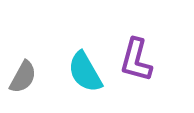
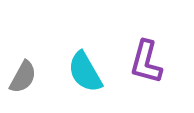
purple L-shape: moved 10 px right, 2 px down
